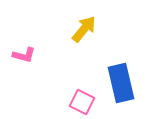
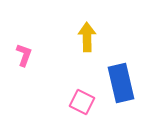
yellow arrow: moved 3 px right, 8 px down; rotated 40 degrees counterclockwise
pink L-shape: rotated 85 degrees counterclockwise
